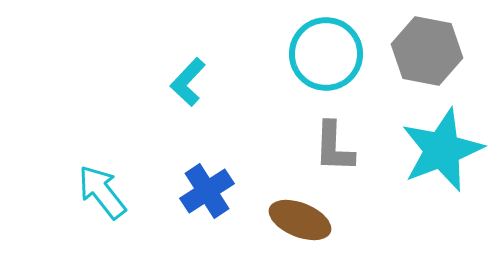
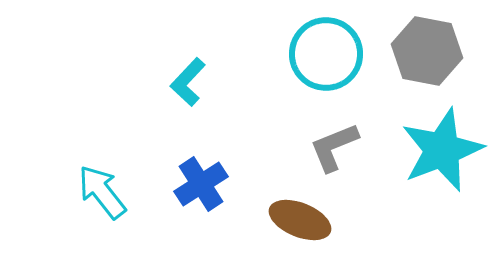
gray L-shape: rotated 66 degrees clockwise
blue cross: moved 6 px left, 7 px up
